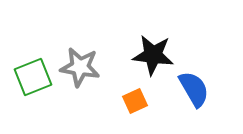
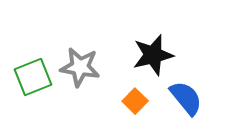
black star: rotated 21 degrees counterclockwise
blue semicircle: moved 8 px left, 9 px down; rotated 9 degrees counterclockwise
orange square: rotated 20 degrees counterclockwise
